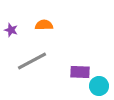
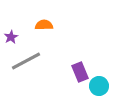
purple star: moved 7 px down; rotated 24 degrees clockwise
gray line: moved 6 px left
purple rectangle: rotated 66 degrees clockwise
